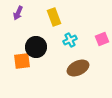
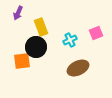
yellow rectangle: moved 13 px left, 10 px down
pink square: moved 6 px left, 6 px up
